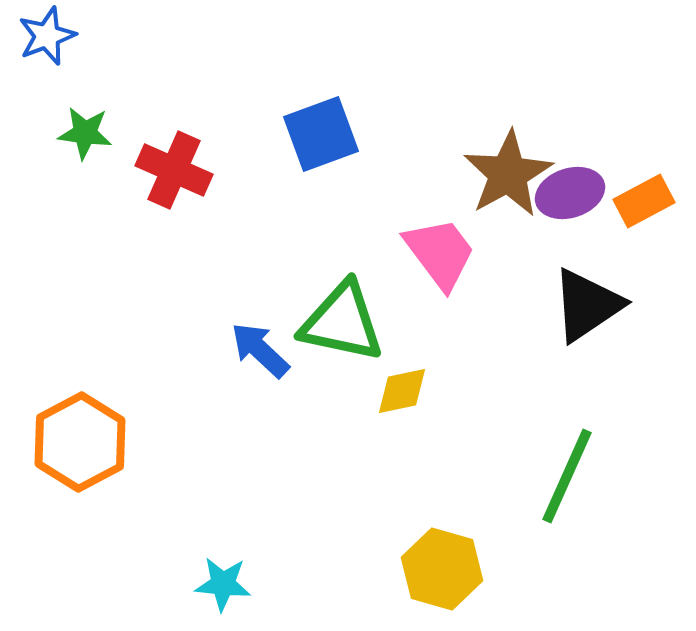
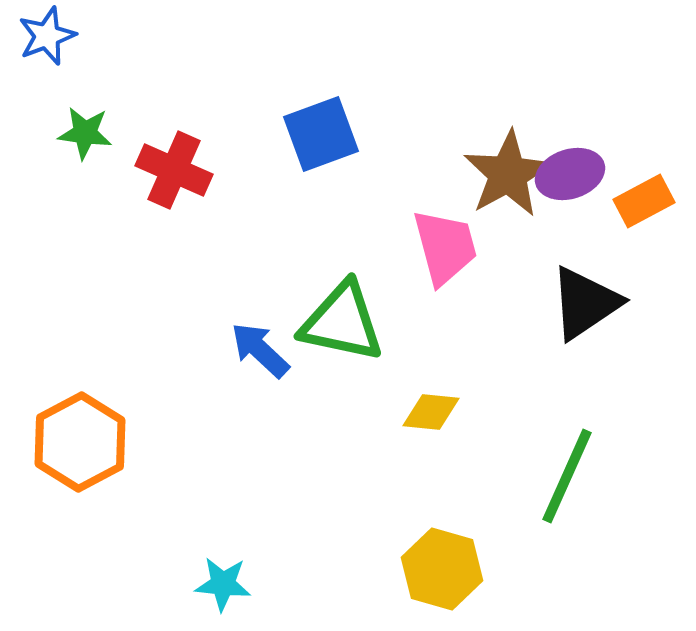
purple ellipse: moved 19 px up
pink trapezoid: moved 5 px right, 6 px up; rotated 22 degrees clockwise
black triangle: moved 2 px left, 2 px up
yellow diamond: moved 29 px right, 21 px down; rotated 18 degrees clockwise
